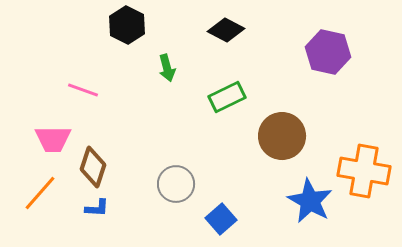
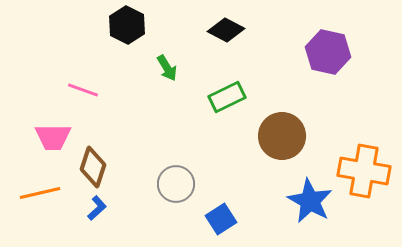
green arrow: rotated 16 degrees counterclockwise
pink trapezoid: moved 2 px up
orange line: rotated 36 degrees clockwise
blue L-shape: rotated 45 degrees counterclockwise
blue square: rotated 8 degrees clockwise
